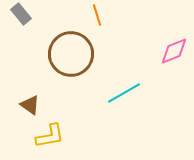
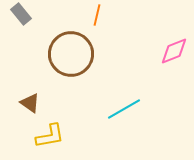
orange line: rotated 30 degrees clockwise
cyan line: moved 16 px down
brown triangle: moved 2 px up
